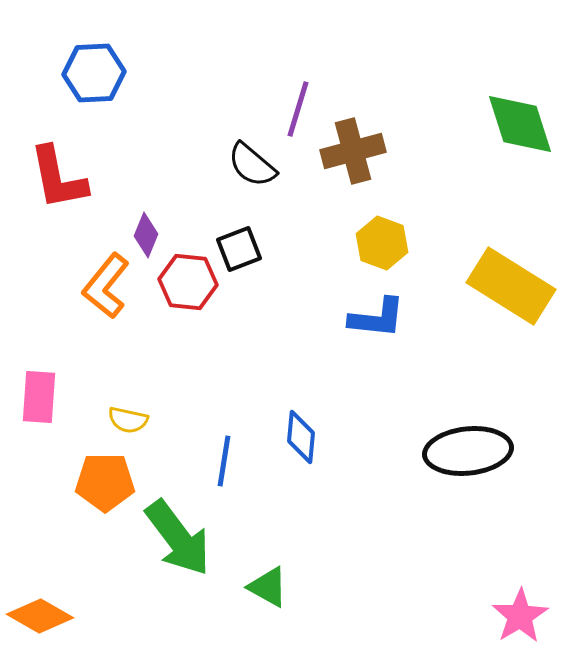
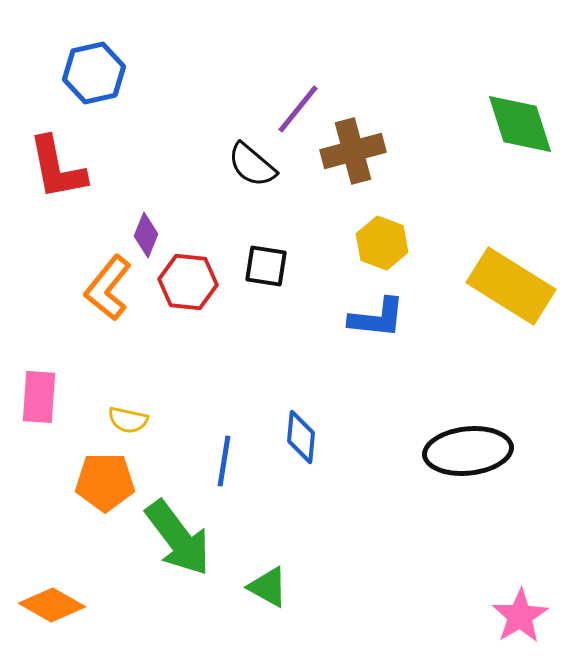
blue hexagon: rotated 10 degrees counterclockwise
purple line: rotated 22 degrees clockwise
red L-shape: moved 1 px left, 10 px up
black square: moved 27 px right, 17 px down; rotated 30 degrees clockwise
orange L-shape: moved 2 px right, 2 px down
orange diamond: moved 12 px right, 11 px up
